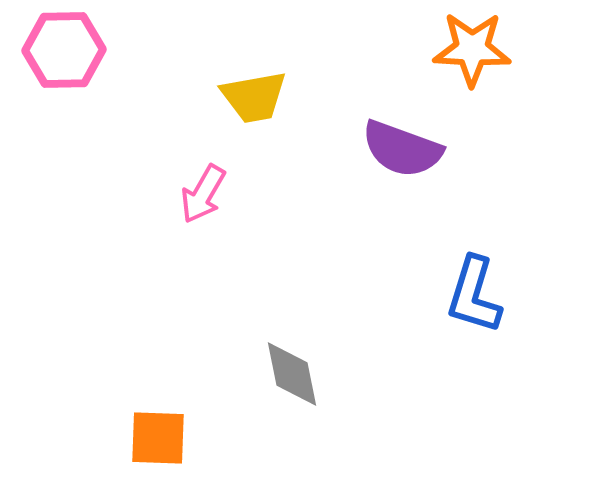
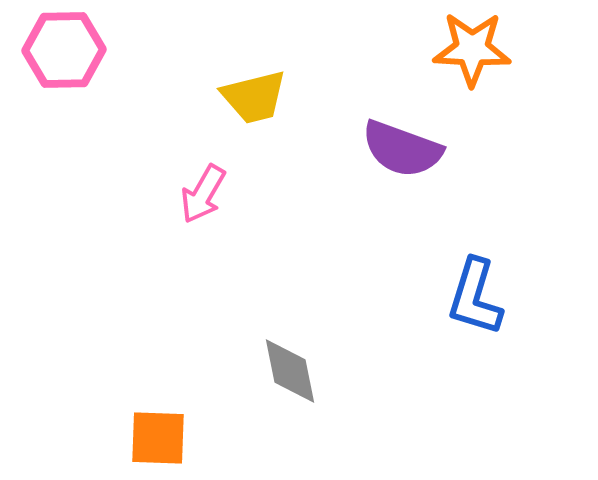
yellow trapezoid: rotated 4 degrees counterclockwise
blue L-shape: moved 1 px right, 2 px down
gray diamond: moved 2 px left, 3 px up
